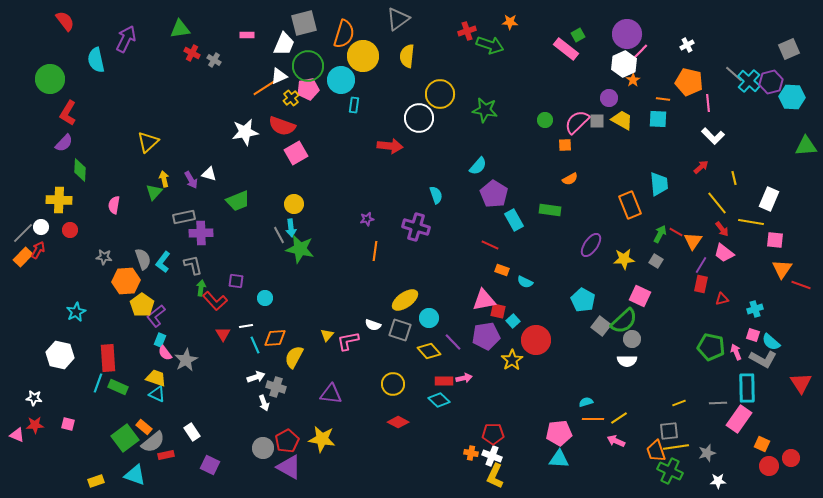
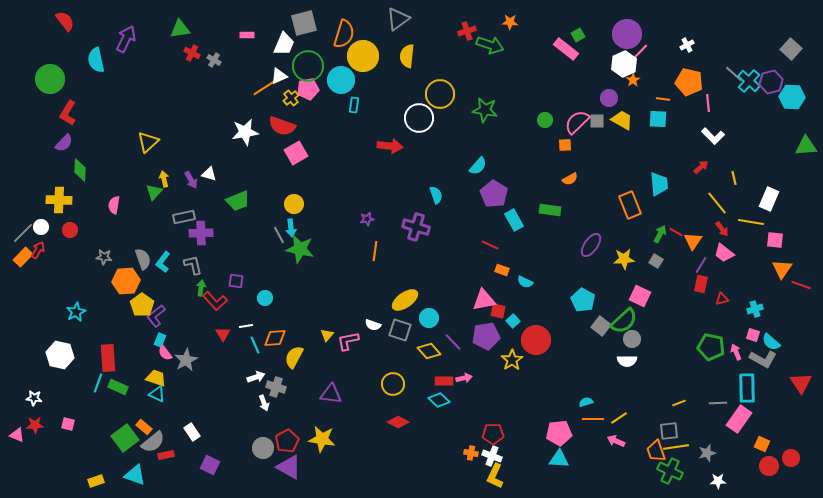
gray square at (789, 49): moved 2 px right; rotated 25 degrees counterclockwise
